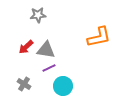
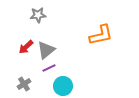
orange L-shape: moved 2 px right, 2 px up
gray triangle: rotated 48 degrees counterclockwise
gray cross: rotated 24 degrees clockwise
